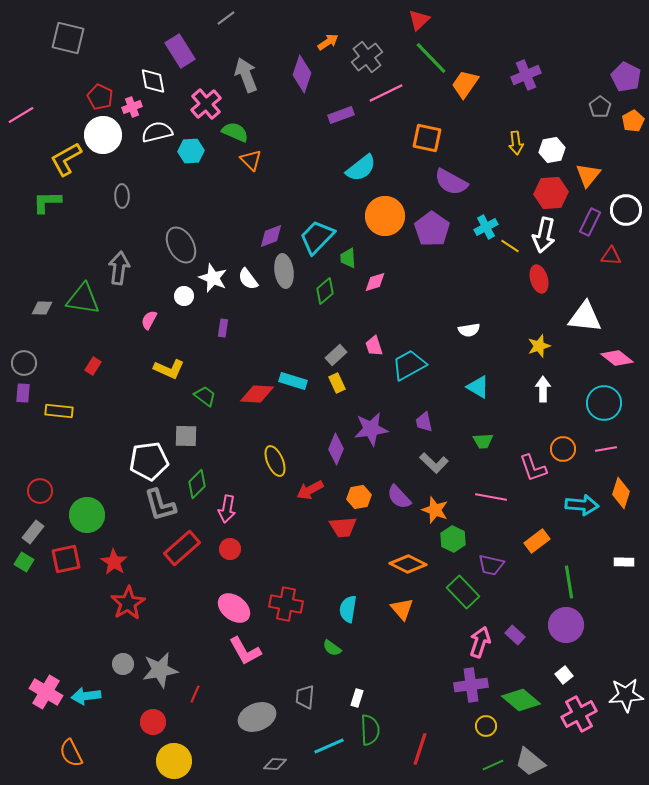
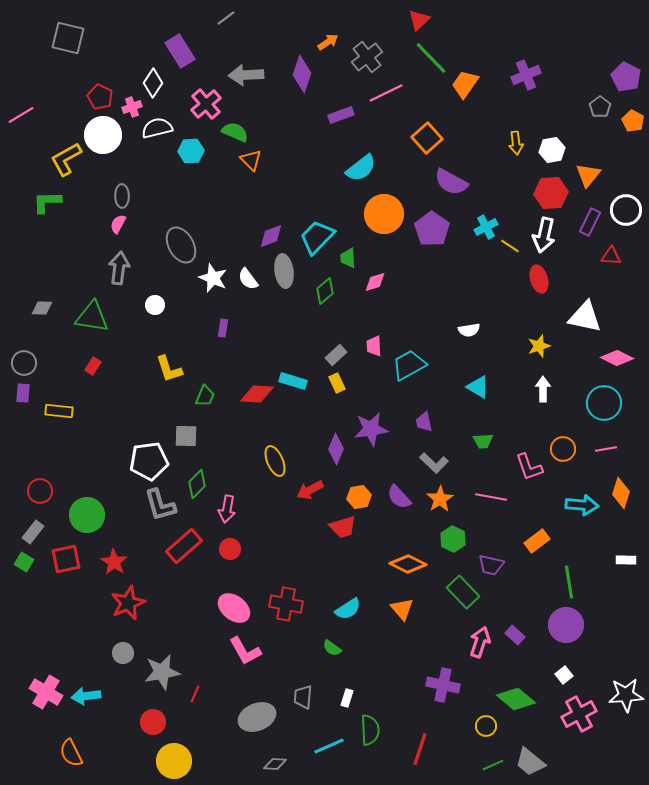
gray arrow at (246, 75): rotated 72 degrees counterclockwise
white diamond at (153, 81): moved 2 px down; rotated 44 degrees clockwise
orange pentagon at (633, 121): rotated 15 degrees counterclockwise
white semicircle at (157, 132): moved 4 px up
orange square at (427, 138): rotated 36 degrees clockwise
orange circle at (385, 216): moved 1 px left, 2 px up
white circle at (184, 296): moved 29 px left, 9 px down
green triangle at (83, 299): moved 9 px right, 18 px down
white triangle at (585, 317): rotated 6 degrees clockwise
pink semicircle at (149, 320): moved 31 px left, 96 px up
pink trapezoid at (374, 346): rotated 15 degrees clockwise
pink diamond at (617, 358): rotated 12 degrees counterclockwise
yellow L-shape at (169, 369): rotated 48 degrees clockwise
green trapezoid at (205, 396): rotated 75 degrees clockwise
pink L-shape at (533, 468): moved 4 px left, 1 px up
orange star at (435, 510): moved 5 px right, 11 px up; rotated 20 degrees clockwise
red trapezoid at (343, 527): rotated 12 degrees counterclockwise
red rectangle at (182, 548): moved 2 px right, 2 px up
white rectangle at (624, 562): moved 2 px right, 2 px up
red star at (128, 603): rotated 8 degrees clockwise
cyan semicircle at (348, 609): rotated 132 degrees counterclockwise
gray circle at (123, 664): moved 11 px up
gray star at (160, 670): moved 2 px right, 2 px down
purple cross at (471, 685): moved 28 px left; rotated 20 degrees clockwise
gray trapezoid at (305, 697): moved 2 px left
white rectangle at (357, 698): moved 10 px left
green diamond at (521, 700): moved 5 px left, 1 px up
